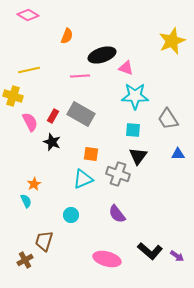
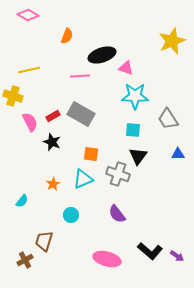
red rectangle: rotated 32 degrees clockwise
orange star: moved 19 px right
cyan semicircle: moved 4 px left; rotated 64 degrees clockwise
